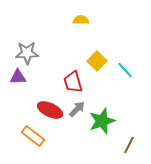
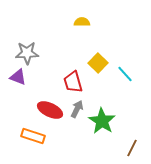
yellow semicircle: moved 1 px right, 2 px down
yellow square: moved 1 px right, 2 px down
cyan line: moved 4 px down
purple triangle: rotated 24 degrees clockwise
gray arrow: rotated 18 degrees counterclockwise
green star: rotated 20 degrees counterclockwise
orange rectangle: rotated 20 degrees counterclockwise
brown line: moved 3 px right, 3 px down
